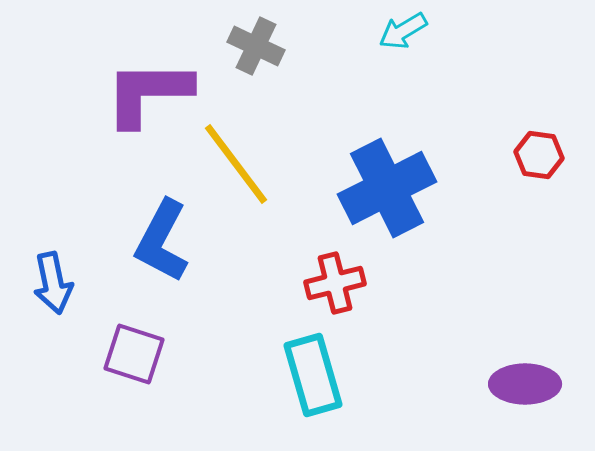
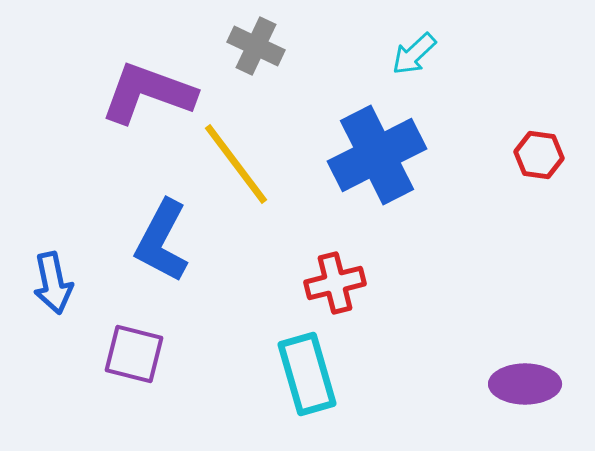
cyan arrow: moved 11 px right, 23 px down; rotated 12 degrees counterclockwise
purple L-shape: rotated 20 degrees clockwise
blue cross: moved 10 px left, 33 px up
purple square: rotated 4 degrees counterclockwise
cyan rectangle: moved 6 px left, 1 px up
